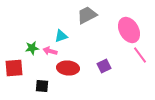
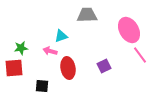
gray trapezoid: rotated 25 degrees clockwise
green star: moved 11 px left
red ellipse: rotated 75 degrees clockwise
